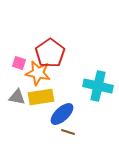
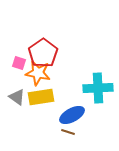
red pentagon: moved 7 px left
cyan cross: moved 2 px down; rotated 16 degrees counterclockwise
gray triangle: rotated 24 degrees clockwise
blue ellipse: moved 10 px right, 1 px down; rotated 15 degrees clockwise
